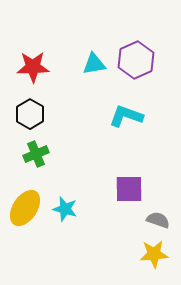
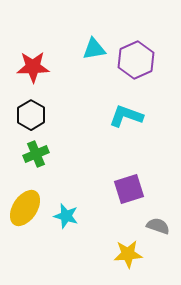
cyan triangle: moved 15 px up
black hexagon: moved 1 px right, 1 px down
purple square: rotated 16 degrees counterclockwise
cyan star: moved 1 px right, 7 px down
gray semicircle: moved 6 px down
yellow star: moved 26 px left
